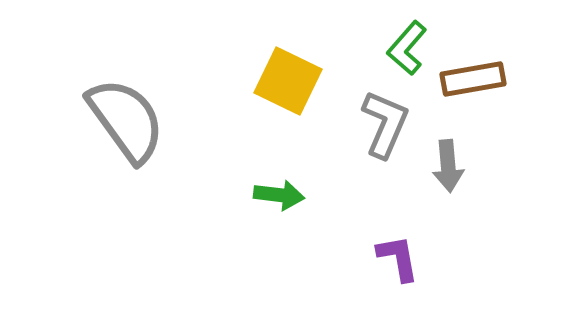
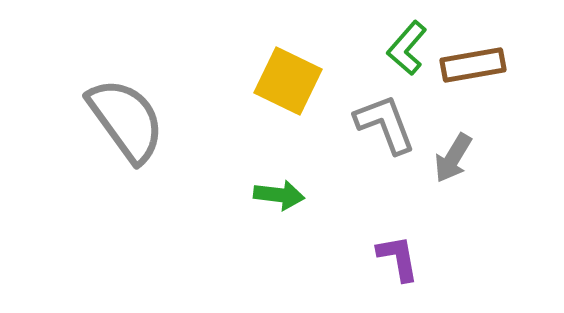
brown rectangle: moved 14 px up
gray L-shape: rotated 44 degrees counterclockwise
gray arrow: moved 5 px right, 8 px up; rotated 36 degrees clockwise
